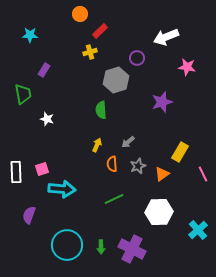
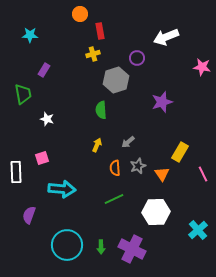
red rectangle: rotated 56 degrees counterclockwise
yellow cross: moved 3 px right, 2 px down
pink star: moved 15 px right
orange semicircle: moved 3 px right, 4 px down
pink square: moved 11 px up
orange triangle: rotated 28 degrees counterclockwise
white hexagon: moved 3 px left
